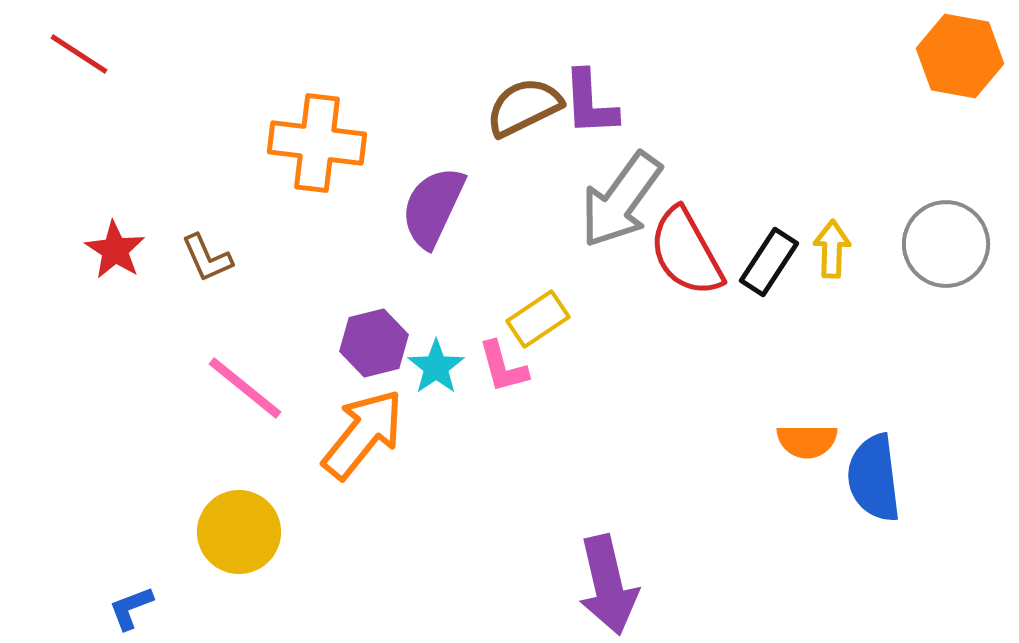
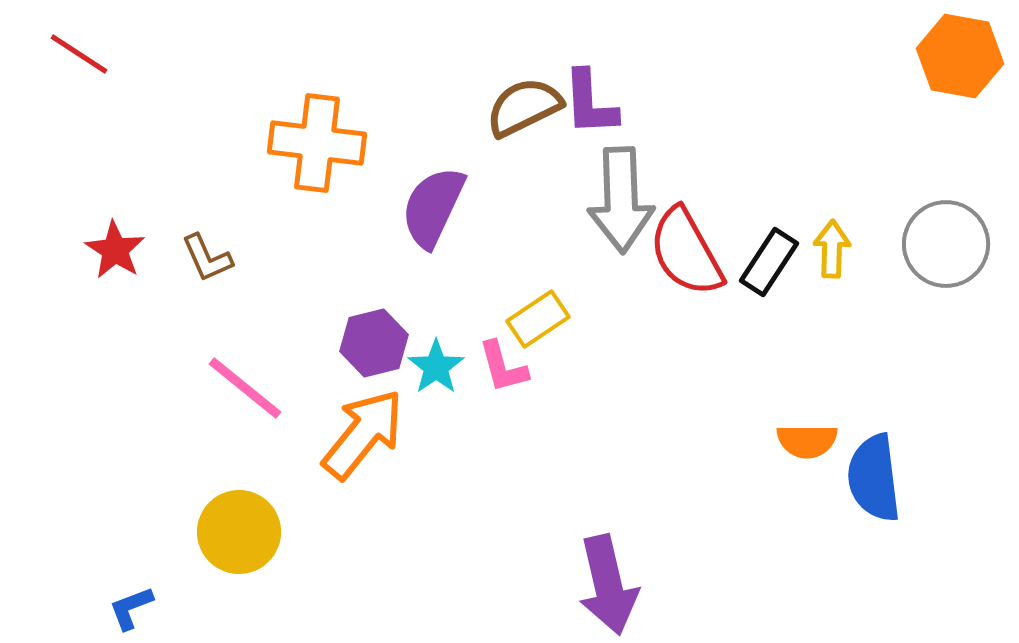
gray arrow: rotated 38 degrees counterclockwise
